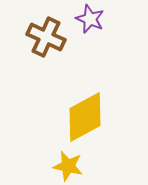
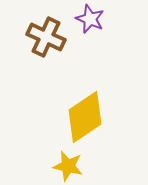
yellow diamond: rotated 6 degrees counterclockwise
